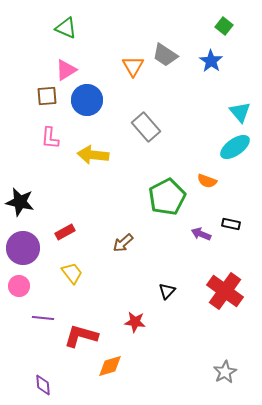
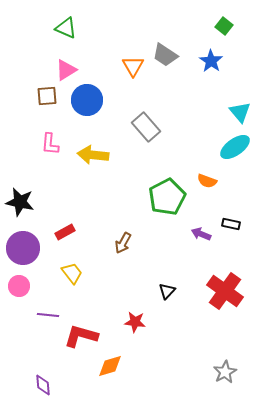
pink L-shape: moved 6 px down
brown arrow: rotated 20 degrees counterclockwise
purple line: moved 5 px right, 3 px up
